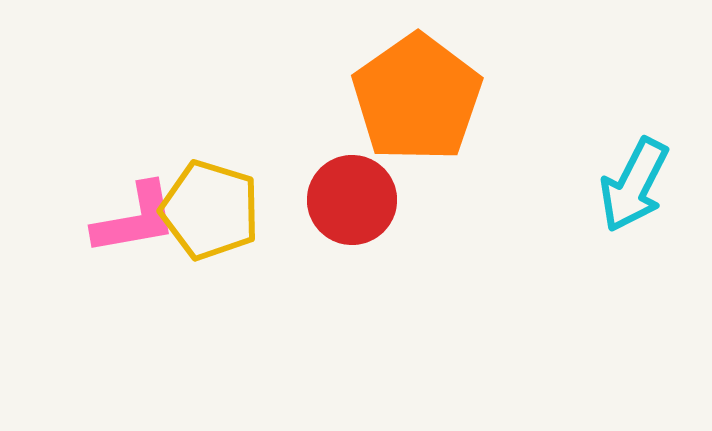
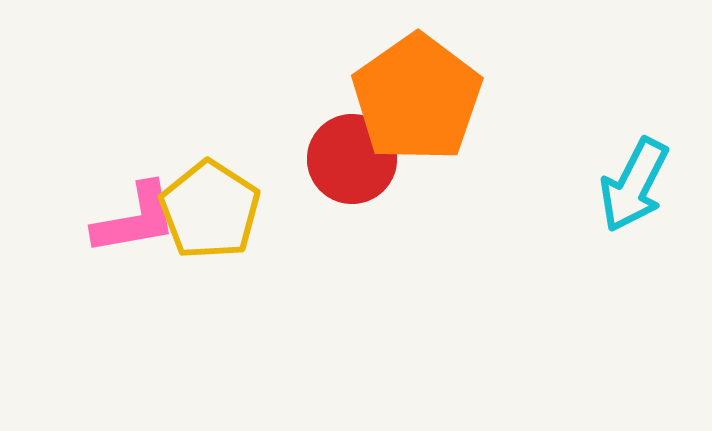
red circle: moved 41 px up
yellow pentagon: rotated 16 degrees clockwise
